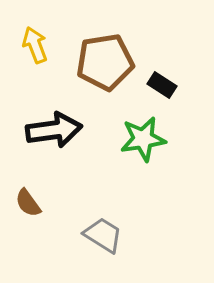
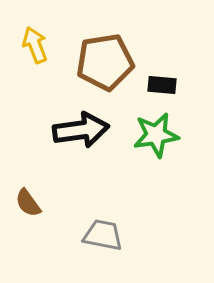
black rectangle: rotated 28 degrees counterclockwise
black arrow: moved 27 px right
green star: moved 13 px right, 4 px up
gray trapezoid: rotated 21 degrees counterclockwise
